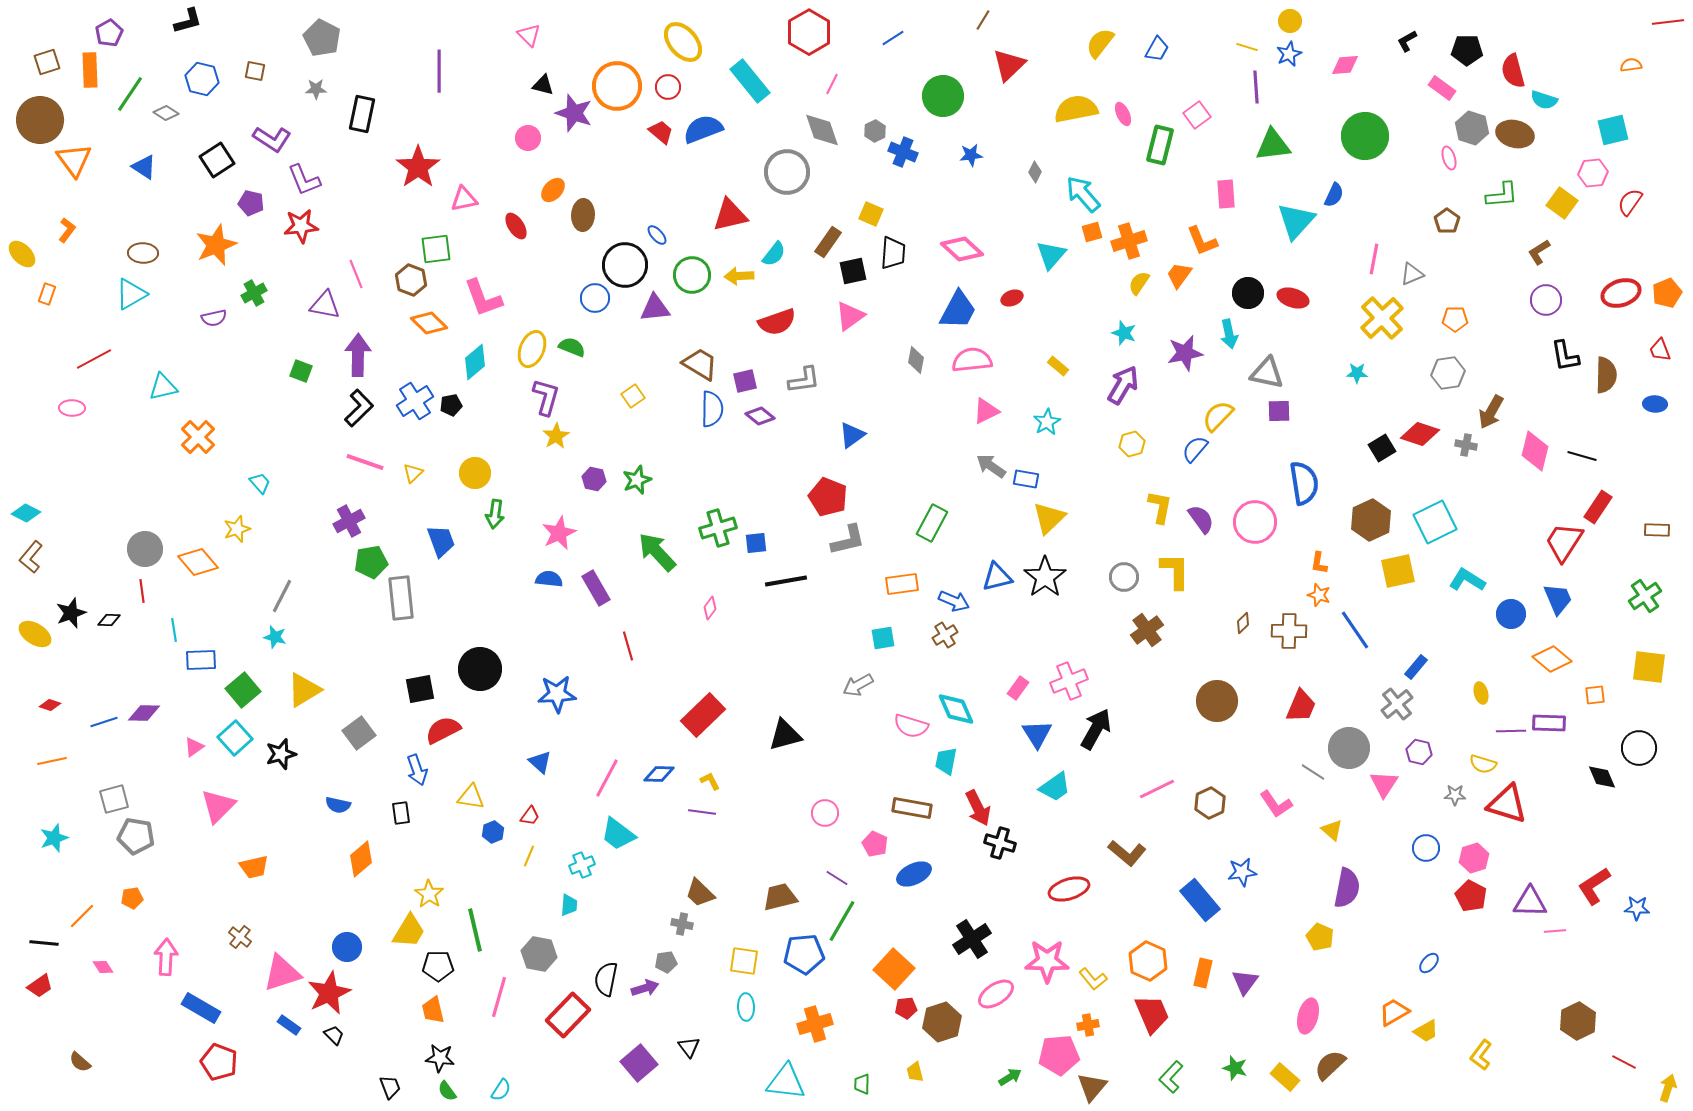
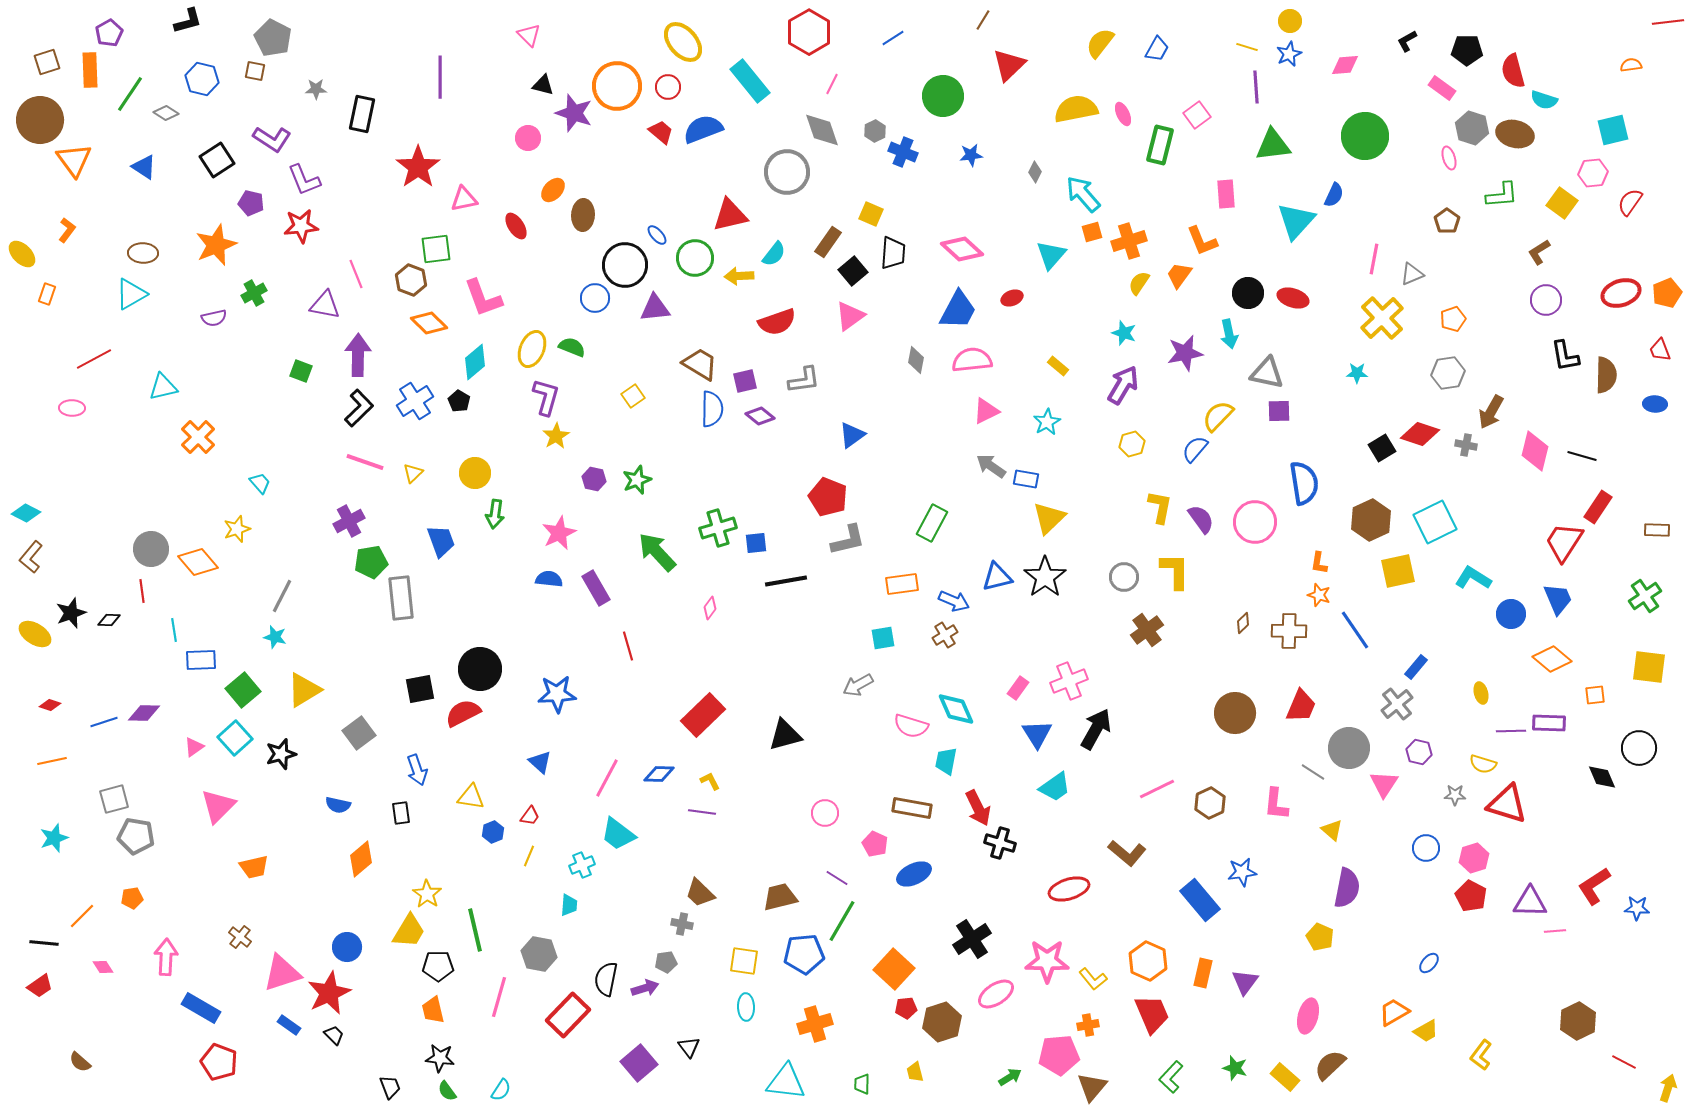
gray pentagon at (322, 38): moved 49 px left
purple line at (439, 71): moved 1 px right, 6 px down
black square at (853, 271): rotated 28 degrees counterclockwise
green circle at (692, 275): moved 3 px right, 17 px up
orange pentagon at (1455, 319): moved 2 px left; rotated 20 degrees counterclockwise
black pentagon at (451, 405): moved 8 px right, 4 px up; rotated 30 degrees counterclockwise
gray circle at (145, 549): moved 6 px right
cyan L-shape at (1467, 580): moved 6 px right, 2 px up
brown circle at (1217, 701): moved 18 px right, 12 px down
red semicircle at (443, 730): moved 20 px right, 17 px up
pink L-shape at (1276, 804): rotated 40 degrees clockwise
yellow star at (429, 894): moved 2 px left
